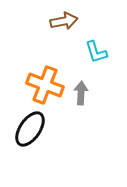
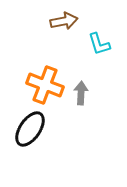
cyan L-shape: moved 3 px right, 8 px up
